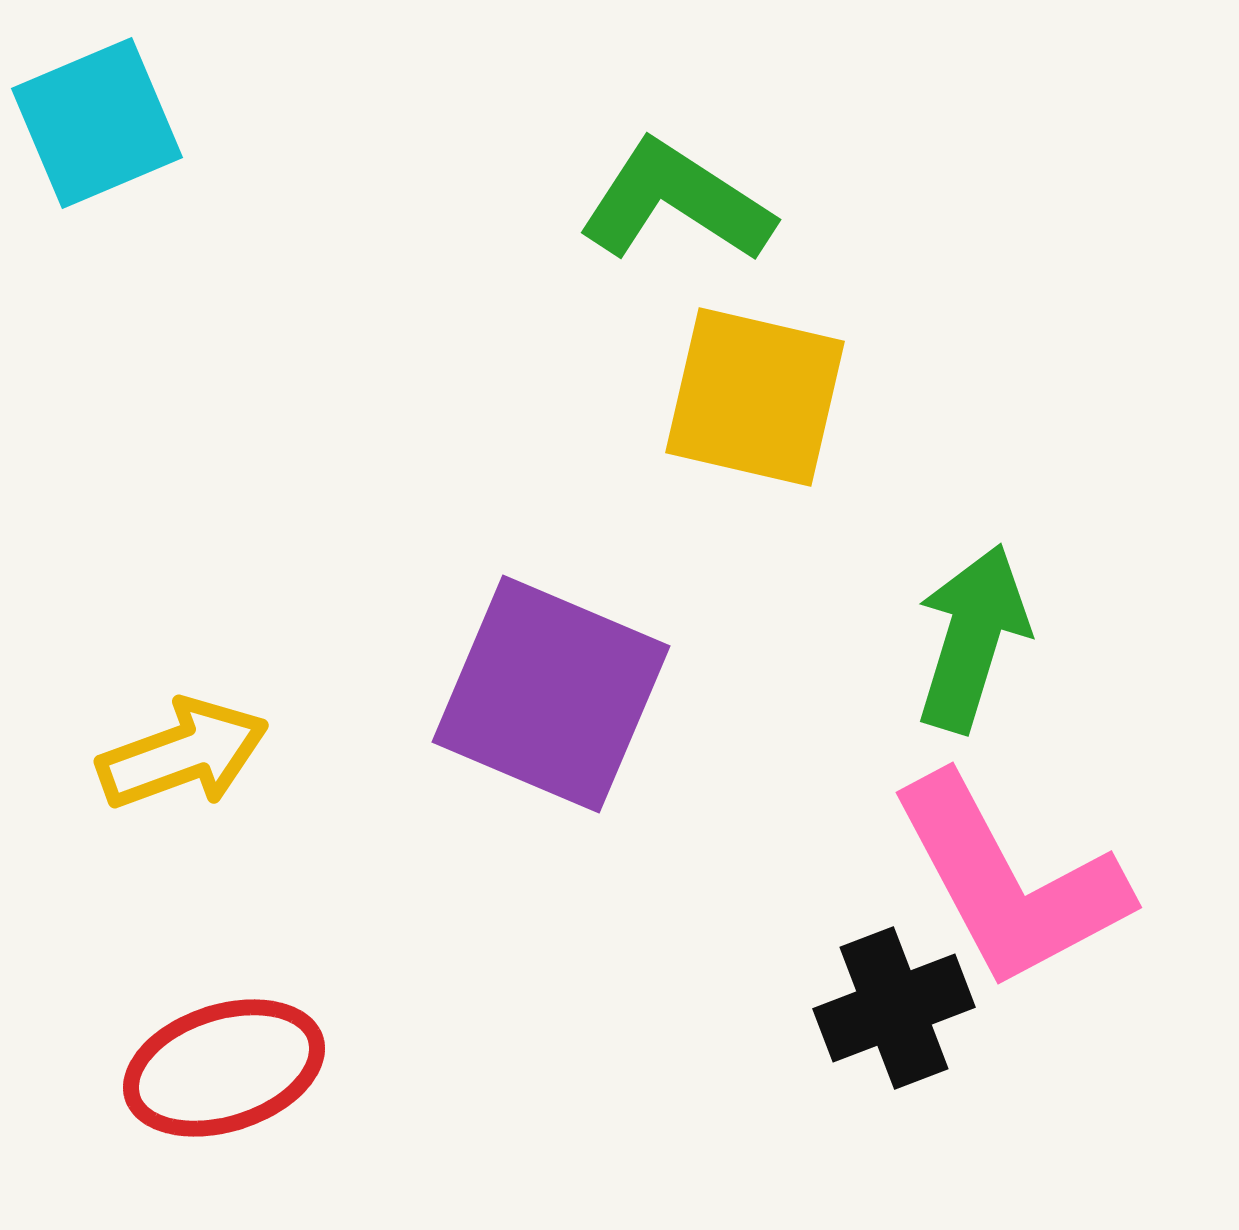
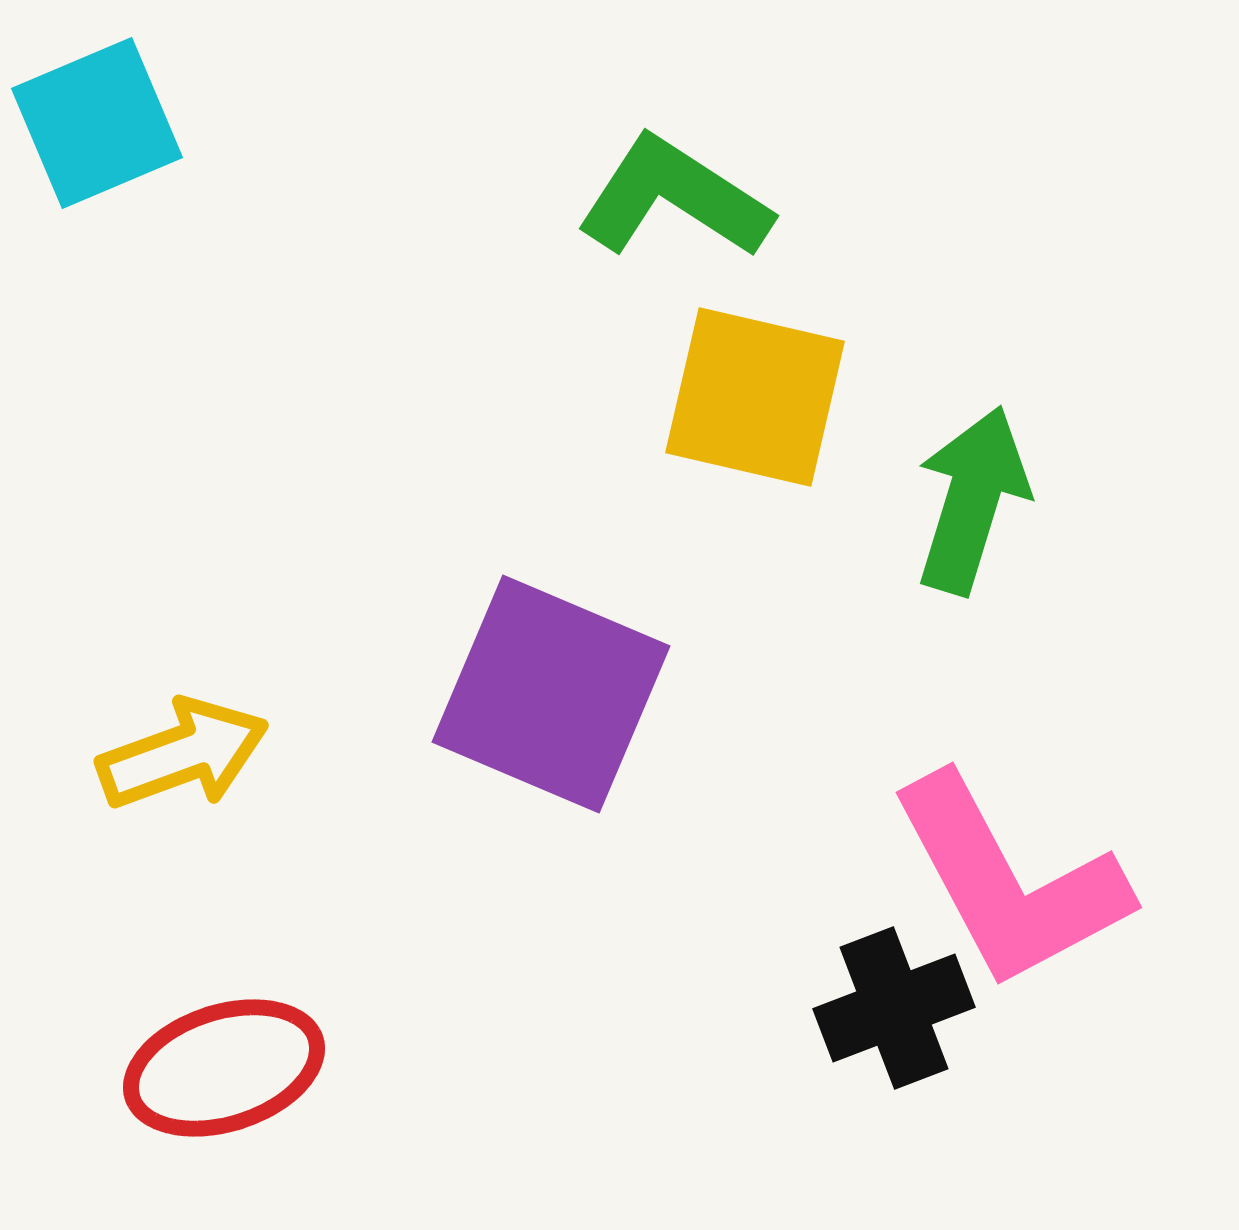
green L-shape: moved 2 px left, 4 px up
green arrow: moved 138 px up
